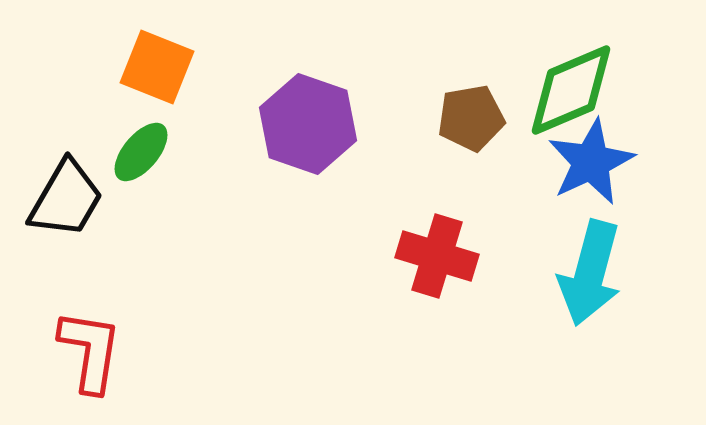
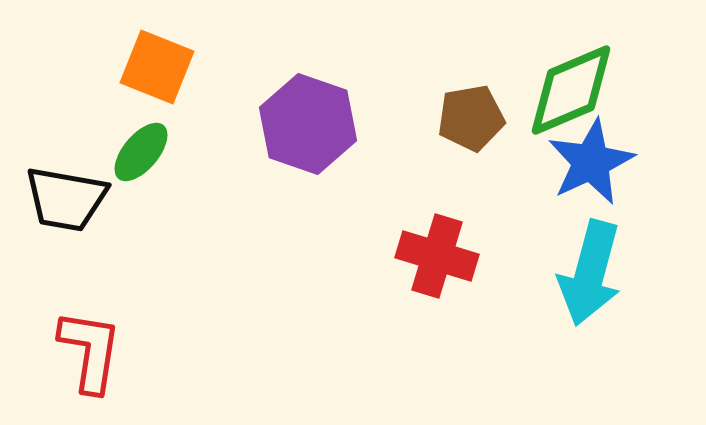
black trapezoid: rotated 70 degrees clockwise
